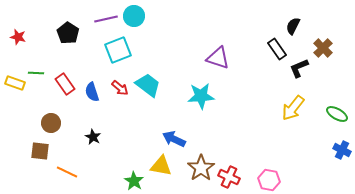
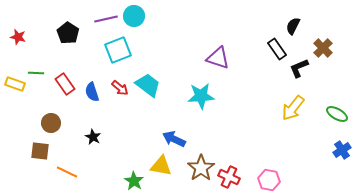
yellow rectangle: moved 1 px down
blue cross: rotated 30 degrees clockwise
